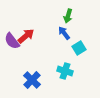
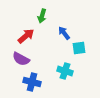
green arrow: moved 26 px left
purple semicircle: moved 9 px right, 18 px down; rotated 24 degrees counterclockwise
cyan square: rotated 24 degrees clockwise
blue cross: moved 2 px down; rotated 30 degrees counterclockwise
